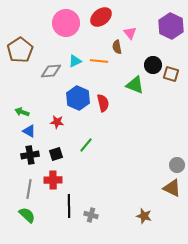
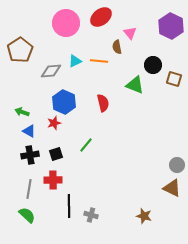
brown square: moved 3 px right, 5 px down
blue hexagon: moved 14 px left, 4 px down
red star: moved 3 px left, 1 px down; rotated 24 degrees counterclockwise
